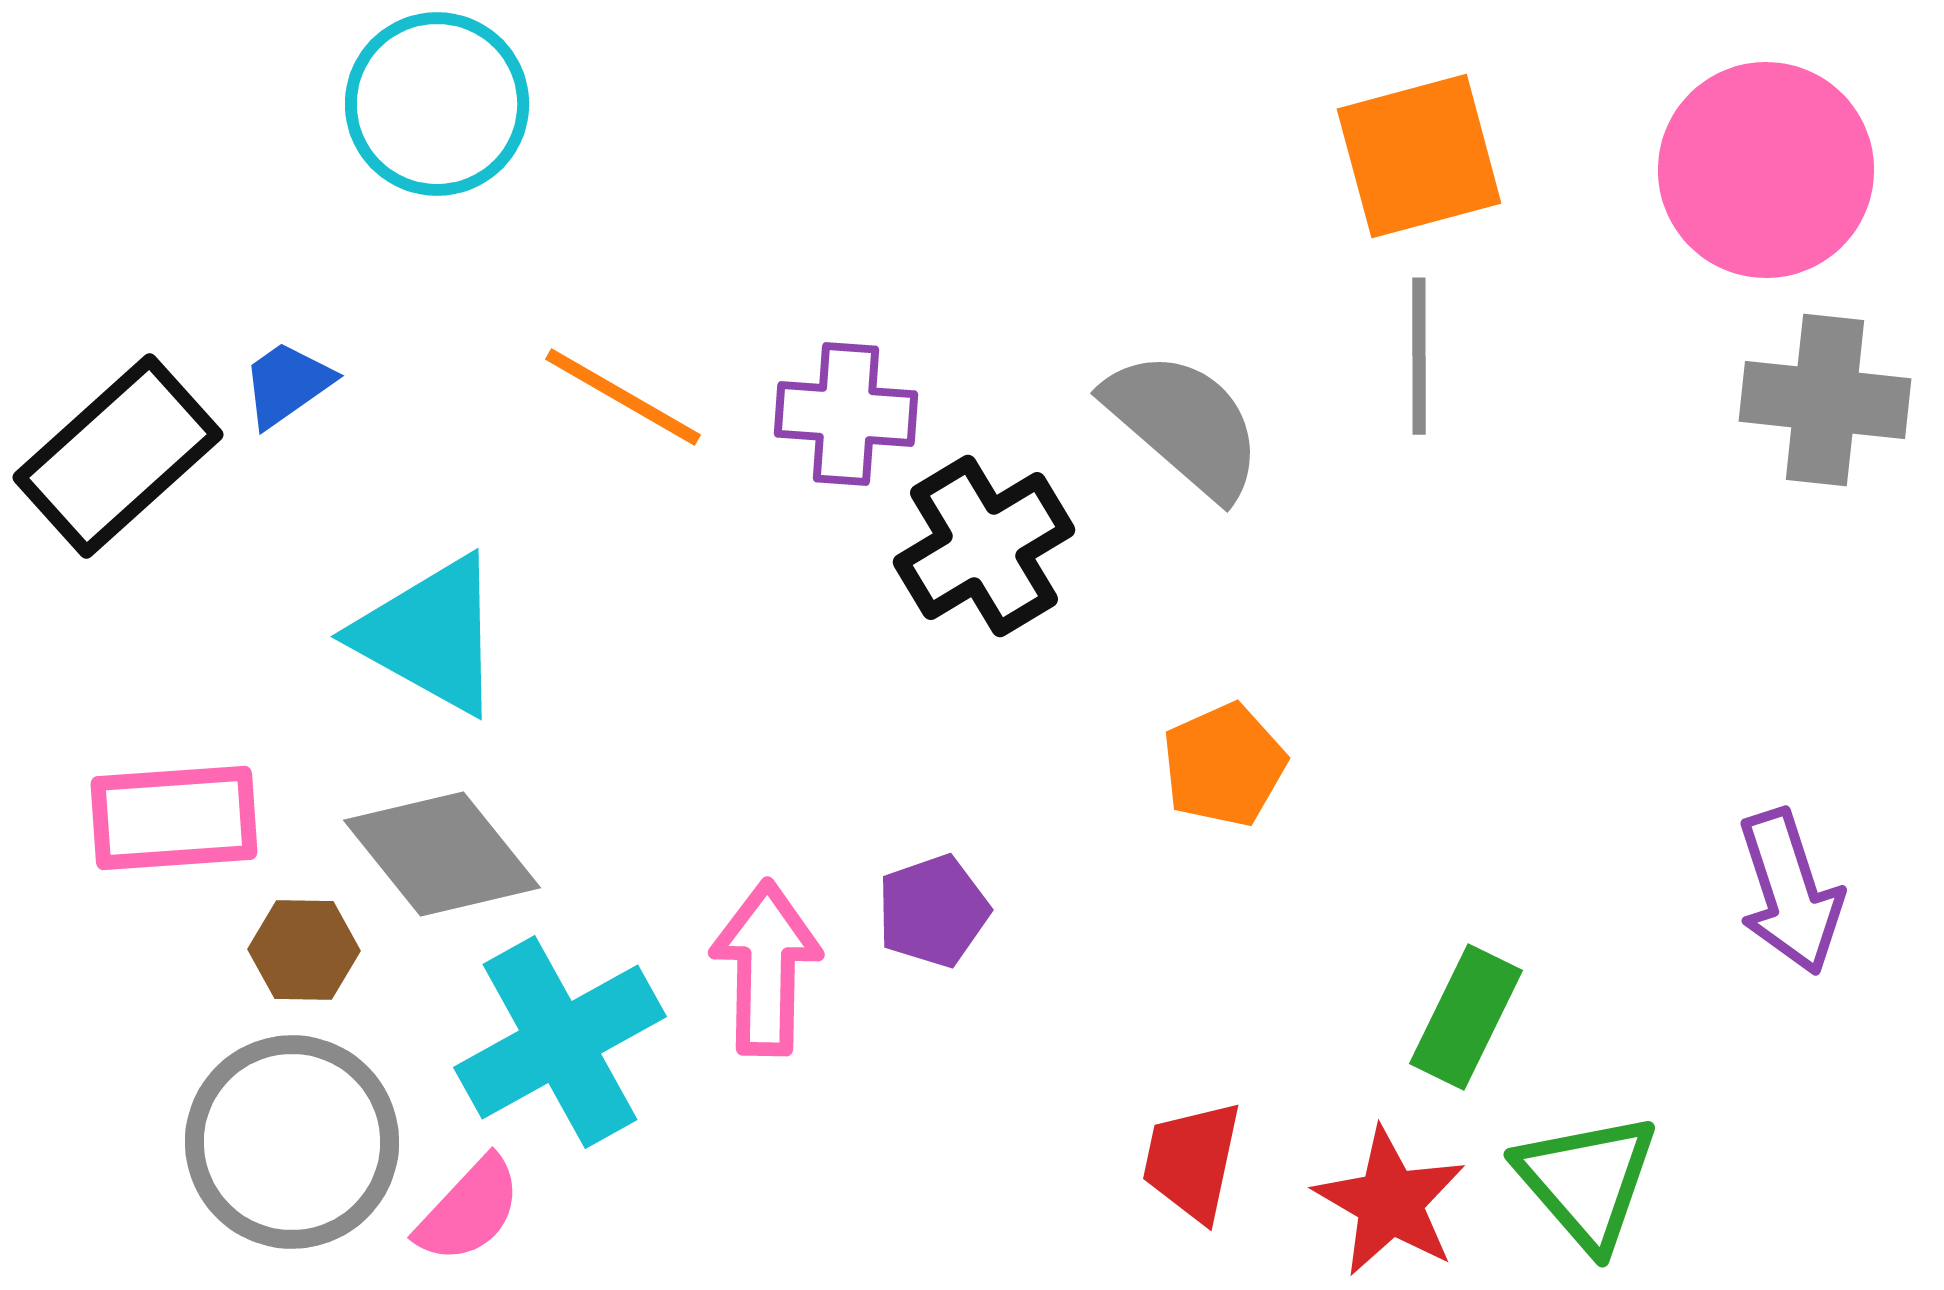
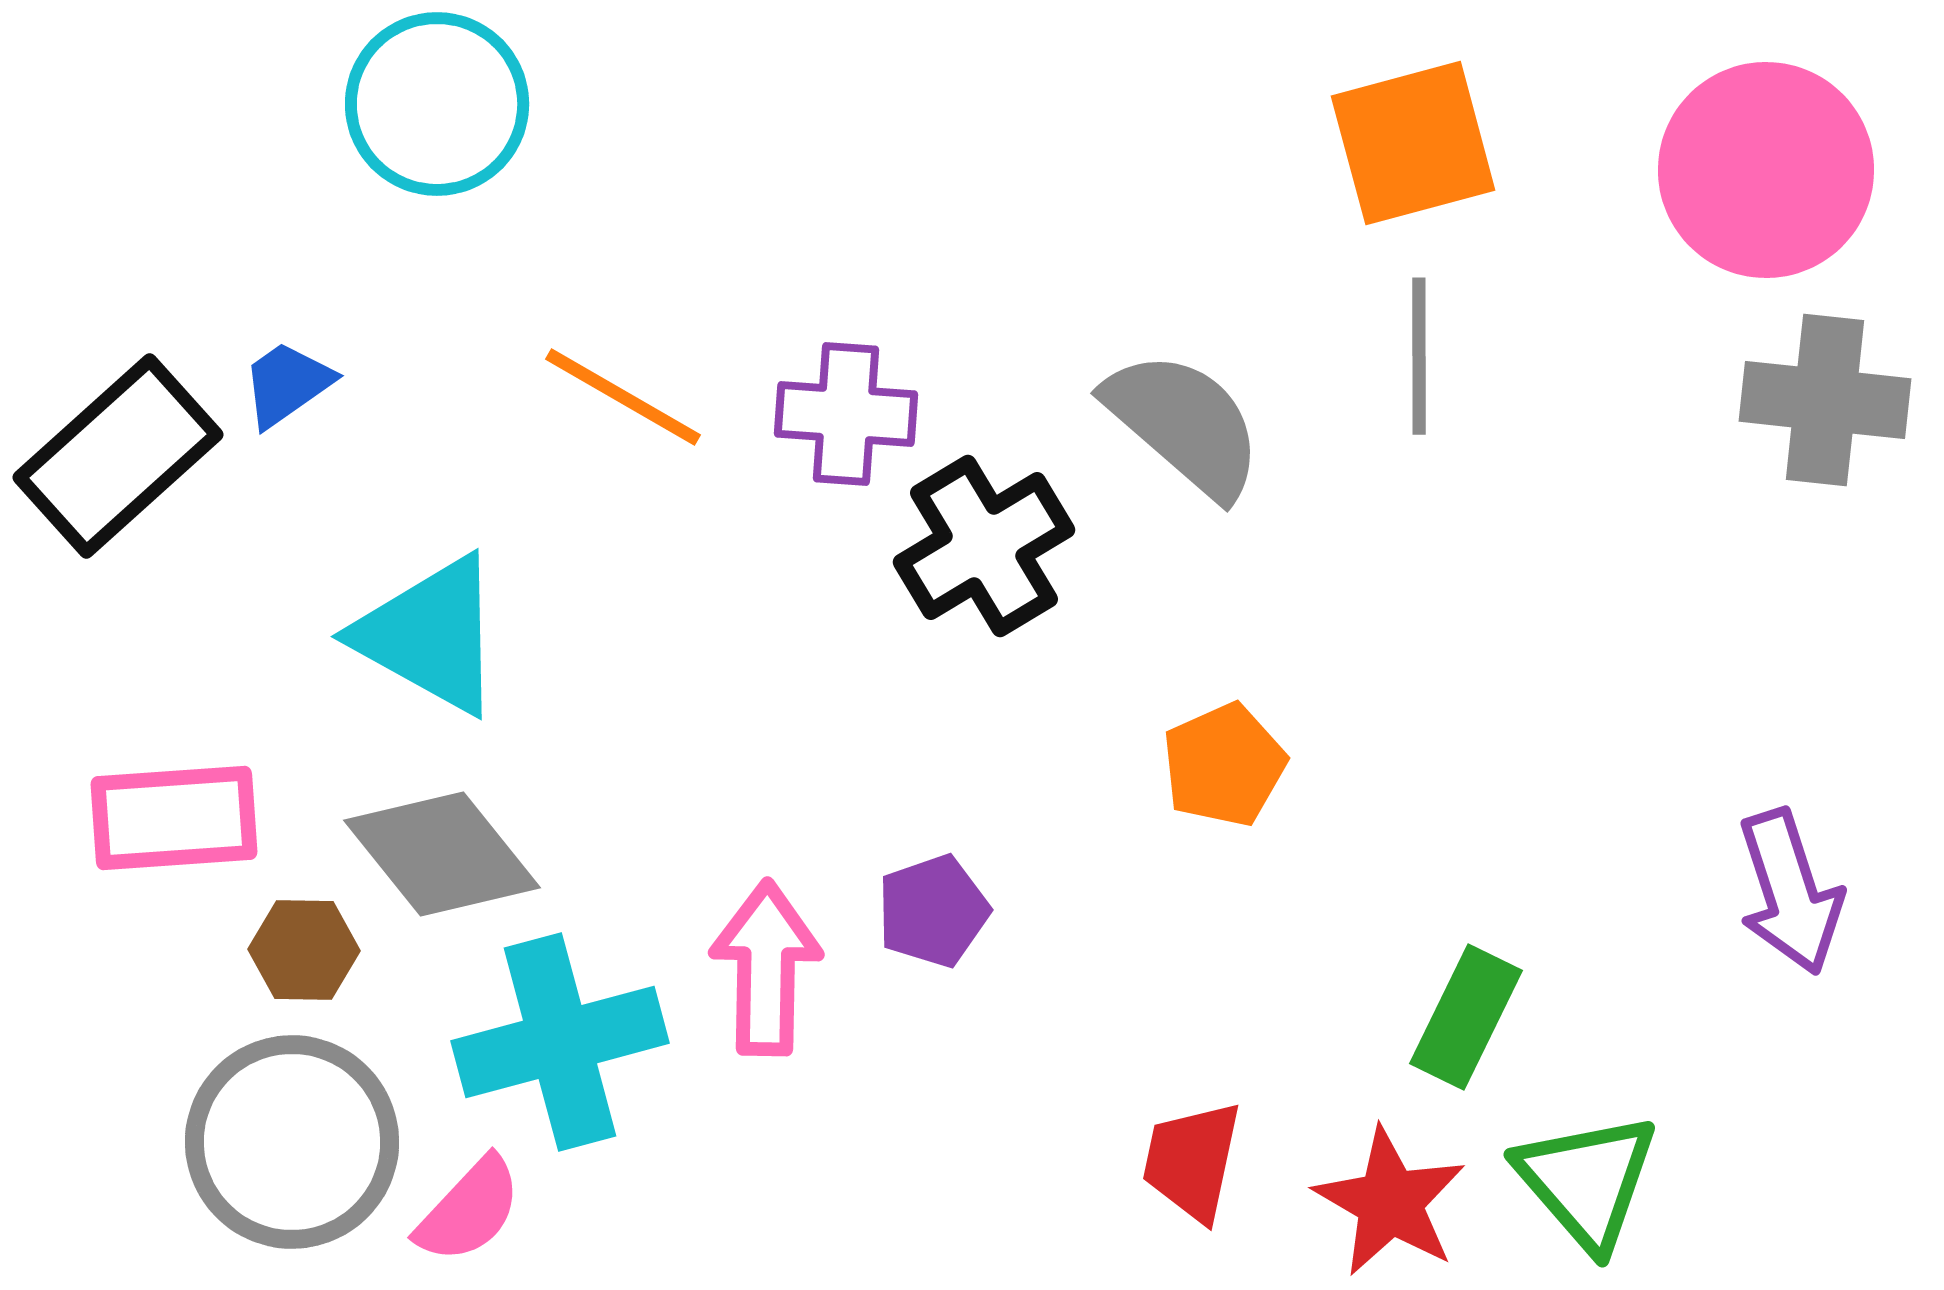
orange square: moved 6 px left, 13 px up
cyan cross: rotated 14 degrees clockwise
